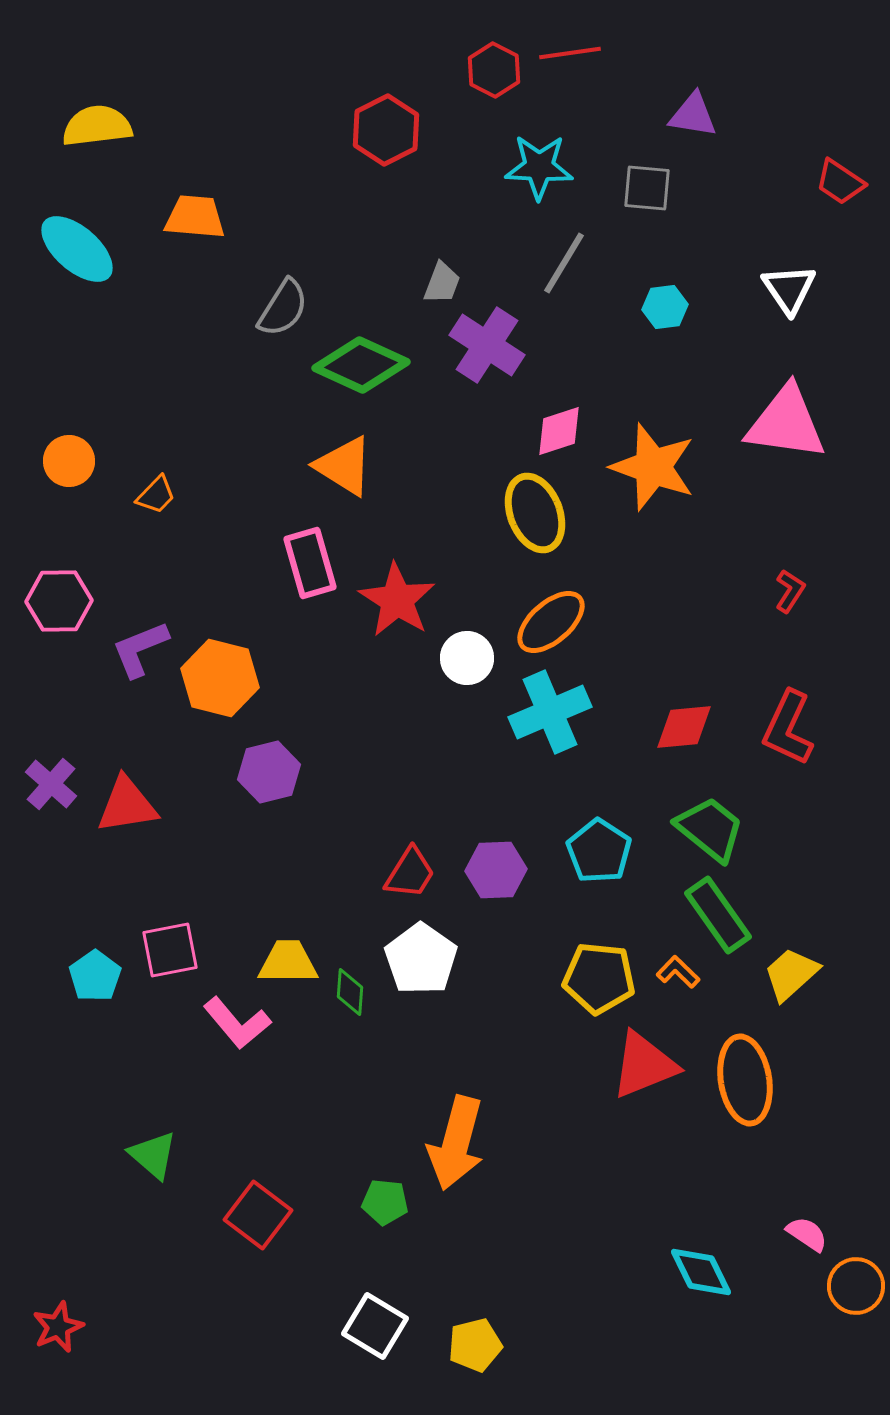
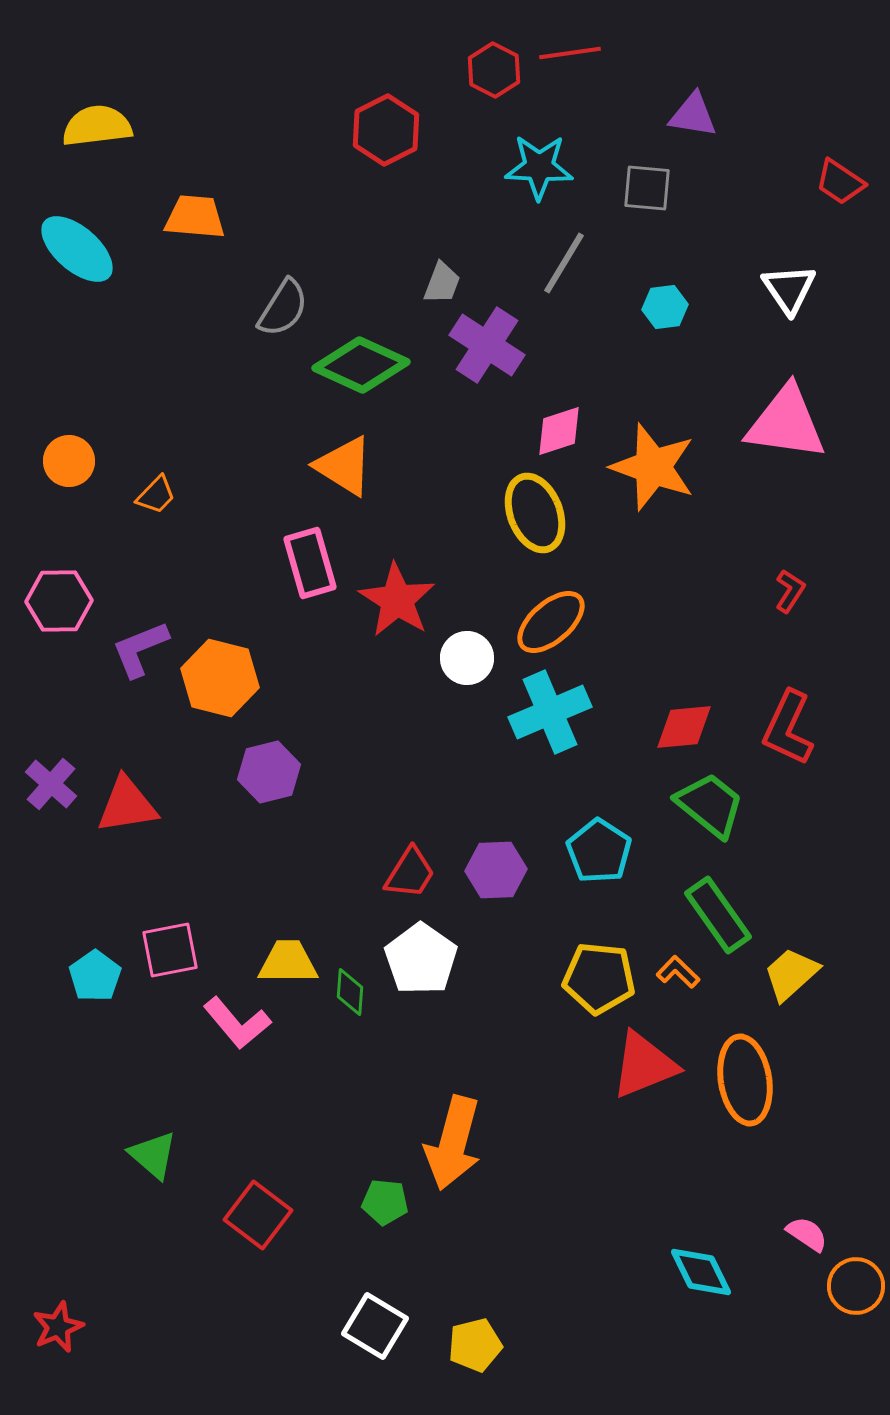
green trapezoid at (710, 829): moved 24 px up
orange arrow at (456, 1143): moved 3 px left
